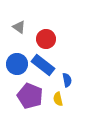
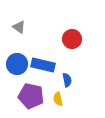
red circle: moved 26 px right
blue rectangle: rotated 25 degrees counterclockwise
purple pentagon: moved 1 px right; rotated 10 degrees counterclockwise
